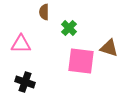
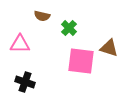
brown semicircle: moved 2 px left, 4 px down; rotated 77 degrees counterclockwise
pink triangle: moved 1 px left
